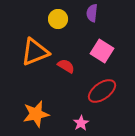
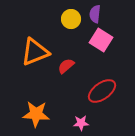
purple semicircle: moved 3 px right, 1 px down
yellow circle: moved 13 px right
pink square: moved 1 px left, 11 px up
red semicircle: rotated 72 degrees counterclockwise
orange star: rotated 16 degrees clockwise
pink star: rotated 28 degrees clockwise
